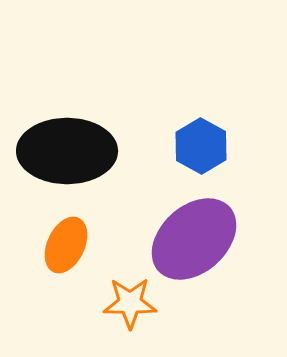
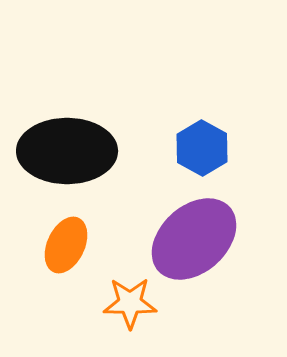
blue hexagon: moved 1 px right, 2 px down
